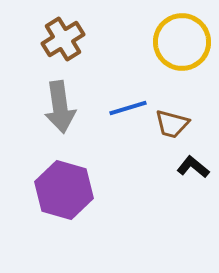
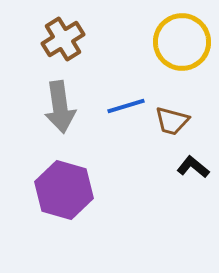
blue line: moved 2 px left, 2 px up
brown trapezoid: moved 3 px up
